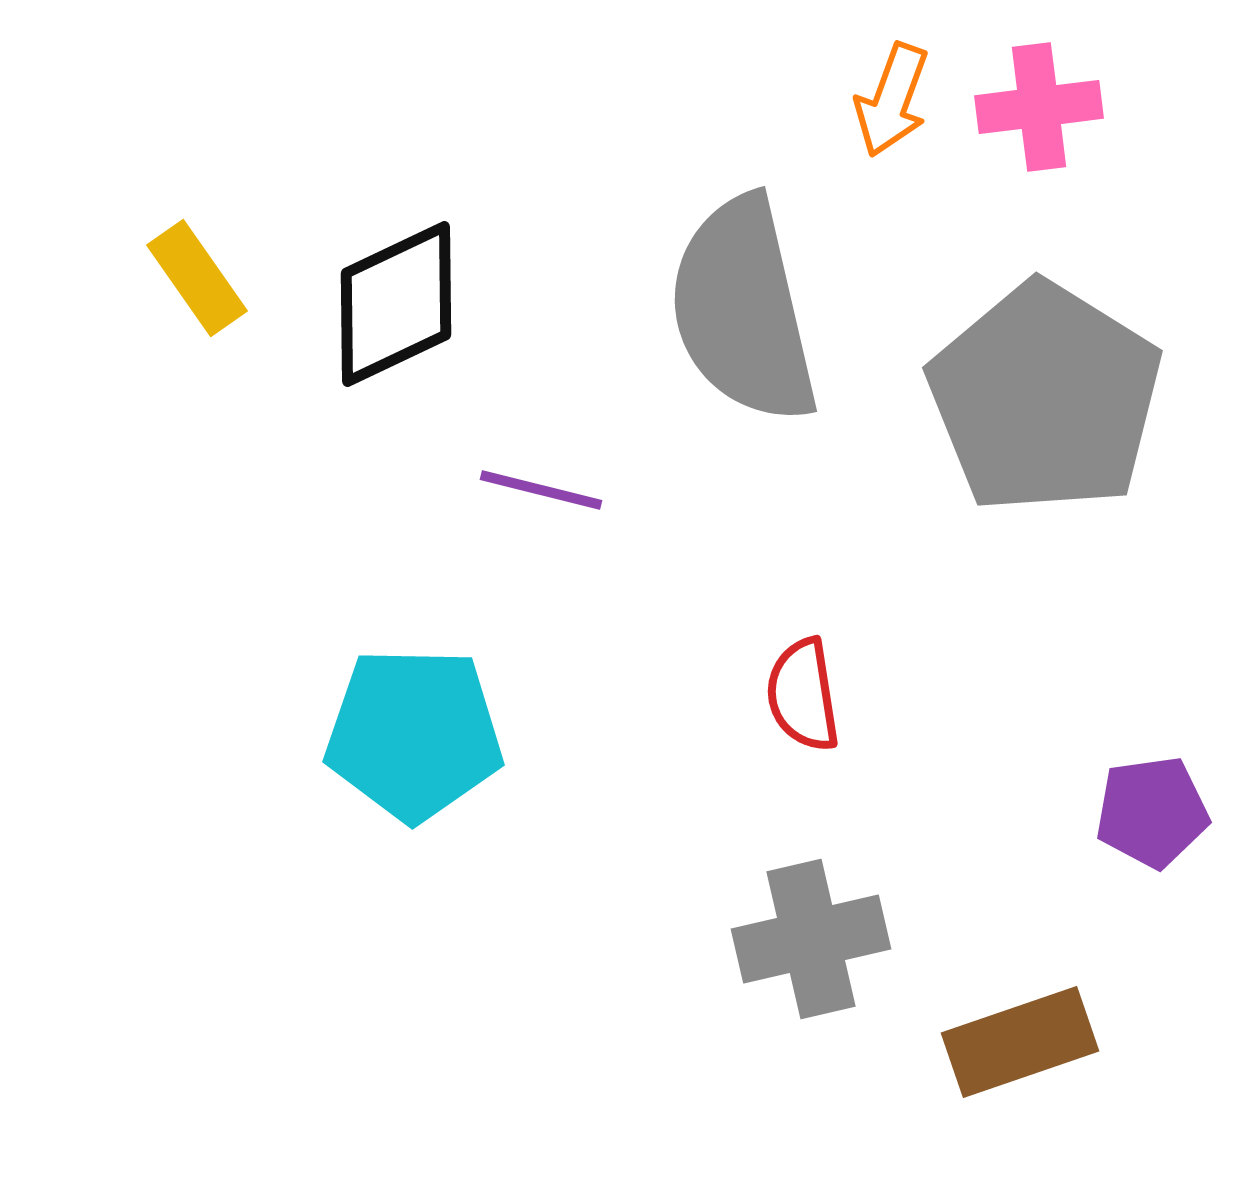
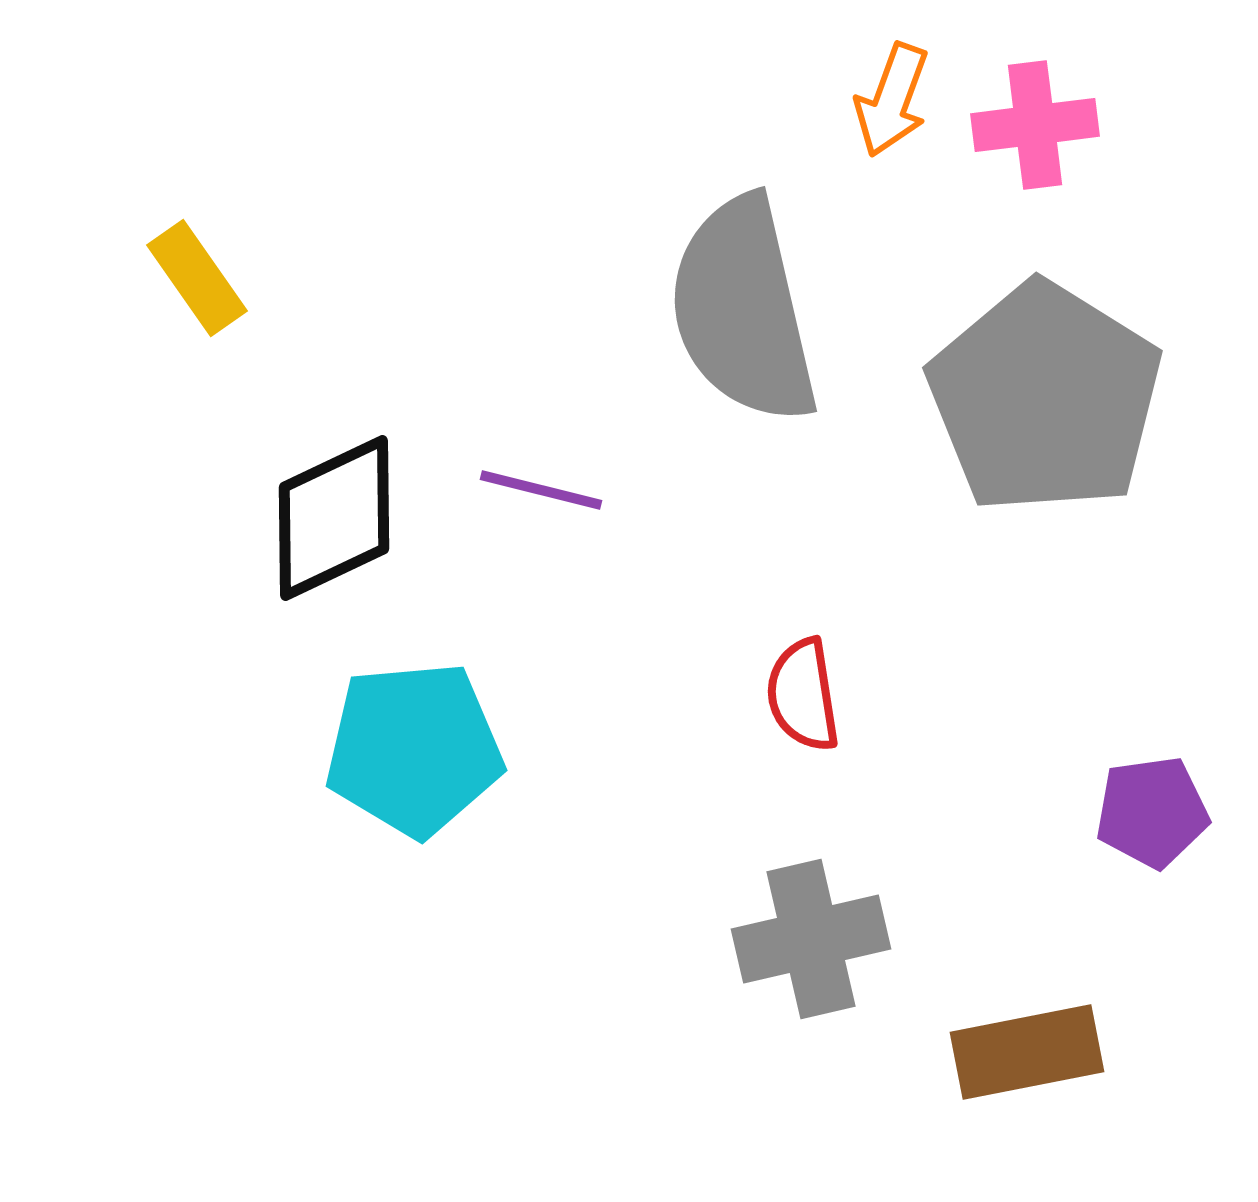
pink cross: moved 4 px left, 18 px down
black diamond: moved 62 px left, 214 px down
cyan pentagon: moved 15 px down; rotated 6 degrees counterclockwise
brown rectangle: moved 7 px right, 10 px down; rotated 8 degrees clockwise
